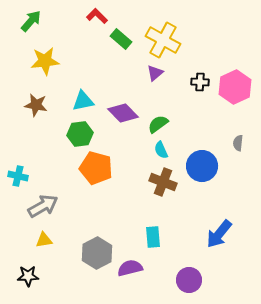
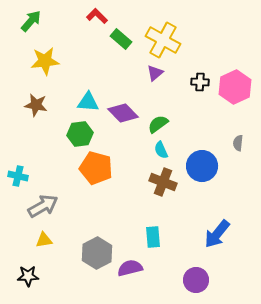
cyan triangle: moved 5 px right, 1 px down; rotated 15 degrees clockwise
blue arrow: moved 2 px left
purple circle: moved 7 px right
